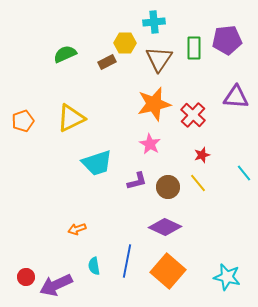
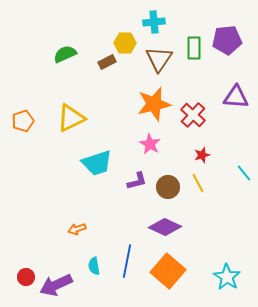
yellow line: rotated 12 degrees clockwise
cyan star: rotated 20 degrees clockwise
